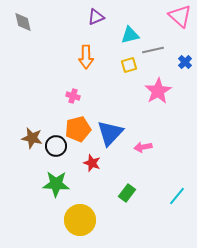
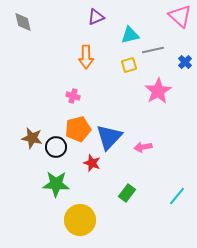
blue triangle: moved 1 px left, 4 px down
black circle: moved 1 px down
